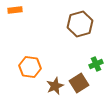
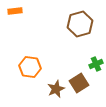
orange rectangle: moved 1 px down
brown star: moved 1 px right, 3 px down
